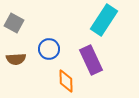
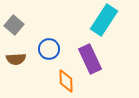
gray square: moved 2 px down; rotated 12 degrees clockwise
purple rectangle: moved 1 px left, 1 px up
